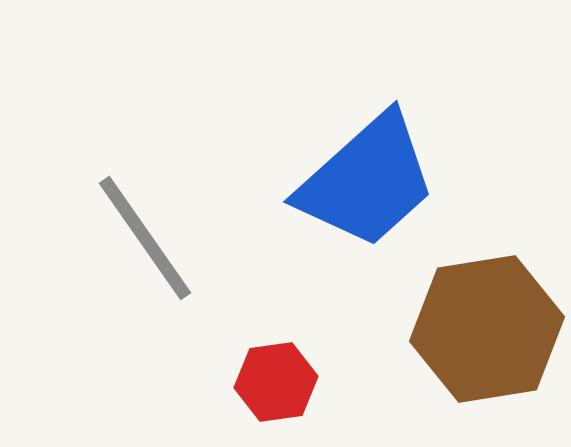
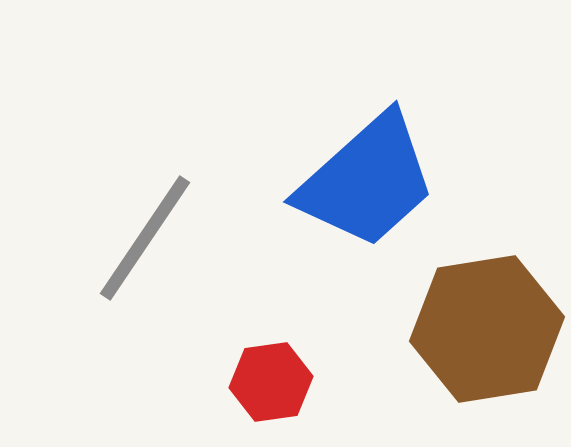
gray line: rotated 69 degrees clockwise
red hexagon: moved 5 px left
